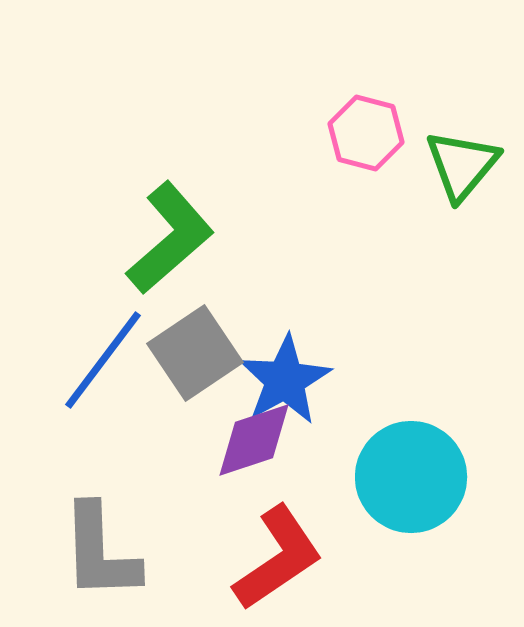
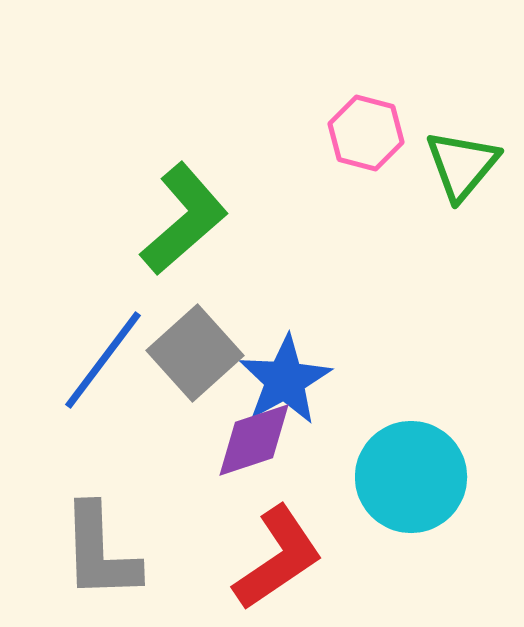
green L-shape: moved 14 px right, 19 px up
gray square: rotated 8 degrees counterclockwise
